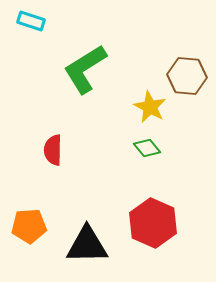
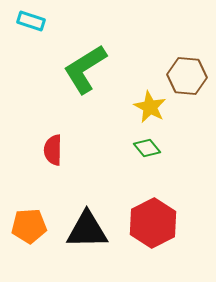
red hexagon: rotated 9 degrees clockwise
black triangle: moved 15 px up
